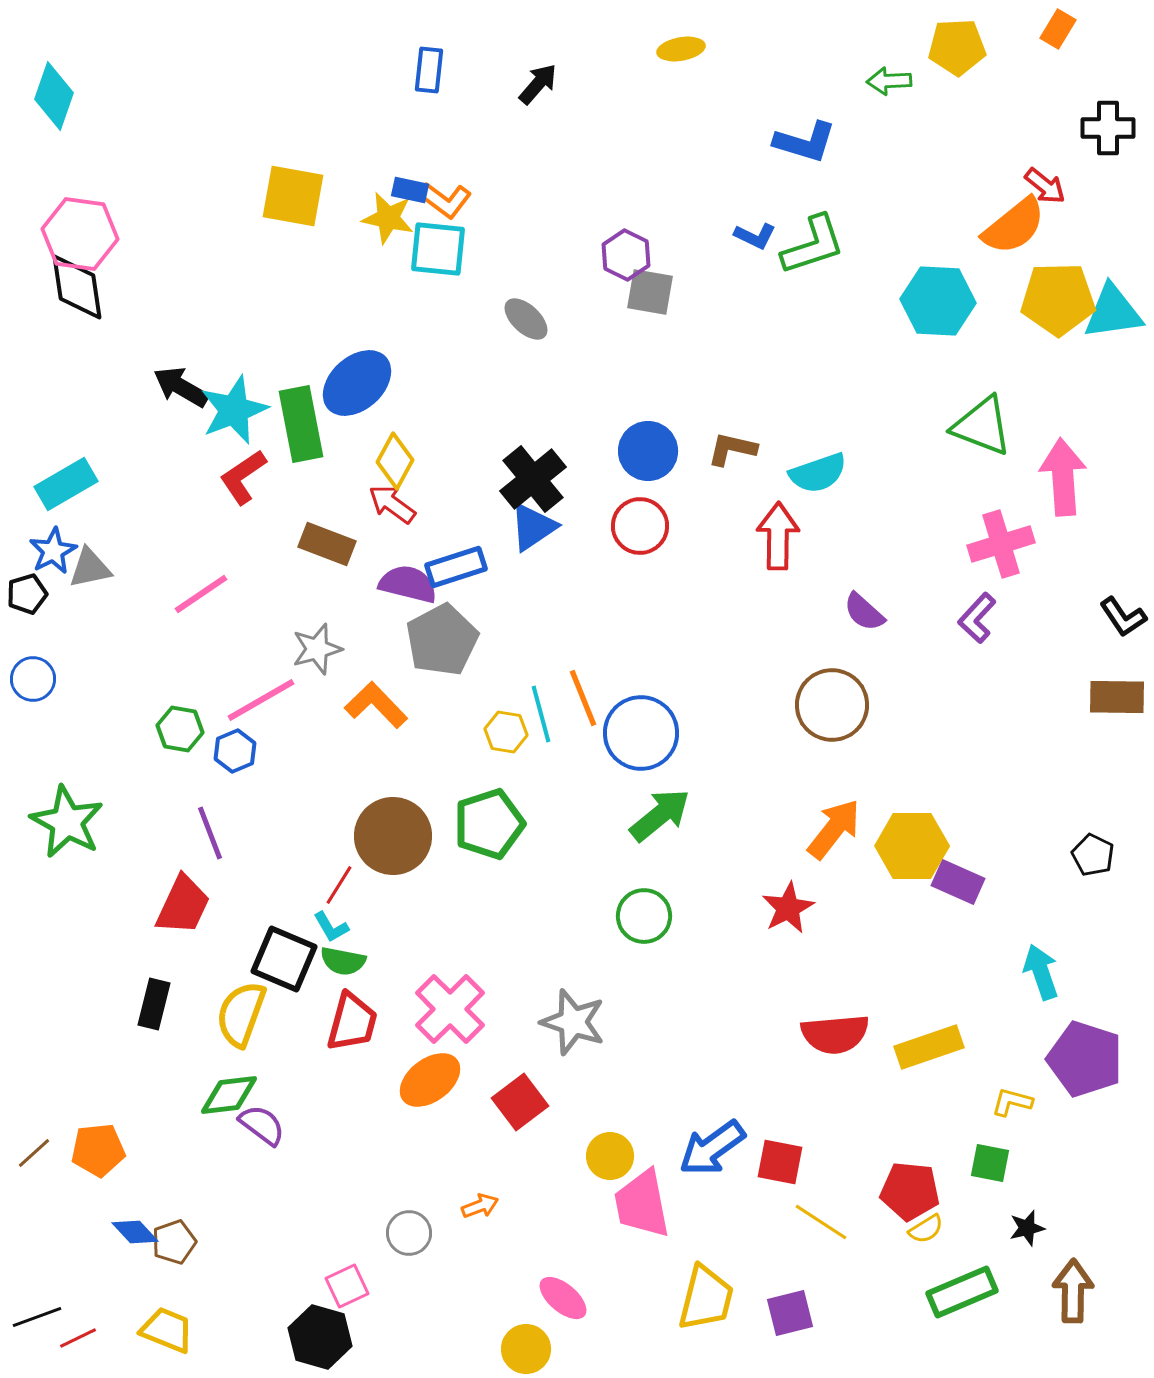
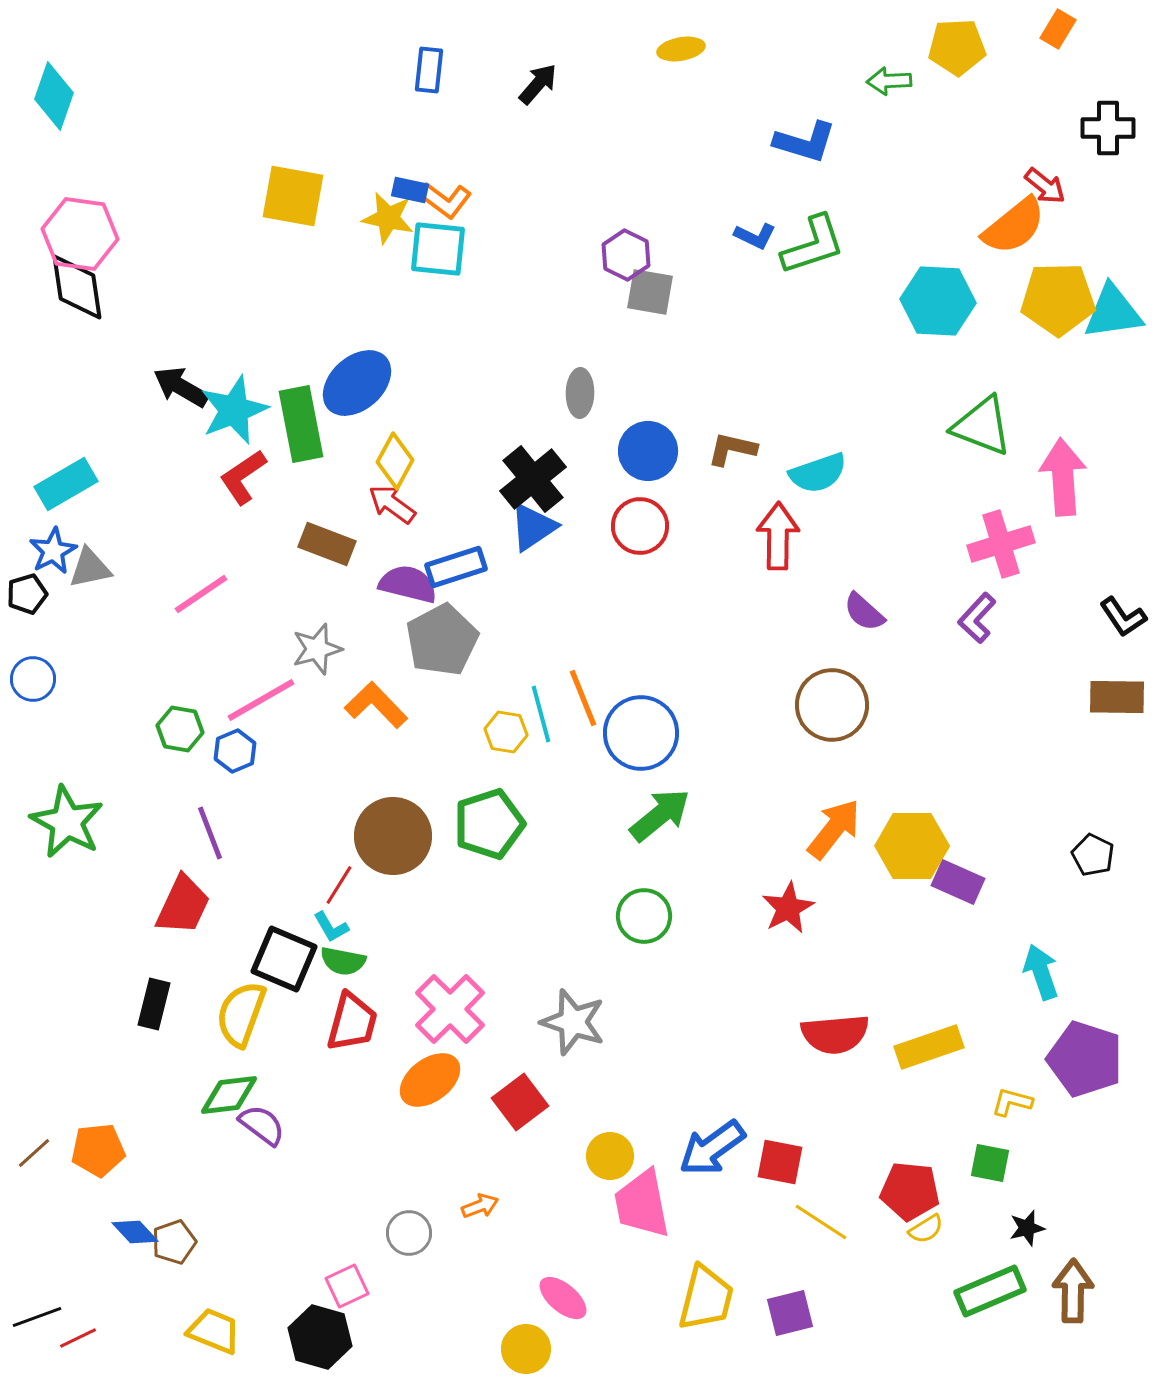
gray ellipse at (526, 319): moved 54 px right, 74 px down; rotated 48 degrees clockwise
green rectangle at (962, 1292): moved 28 px right, 1 px up
yellow trapezoid at (167, 1330): moved 47 px right, 1 px down
